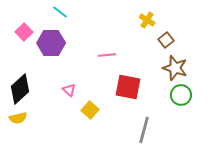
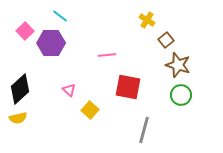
cyan line: moved 4 px down
pink square: moved 1 px right, 1 px up
brown star: moved 3 px right, 3 px up
